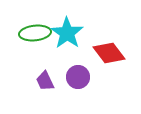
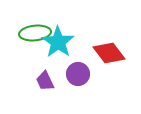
cyan star: moved 9 px left, 9 px down
purple circle: moved 3 px up
